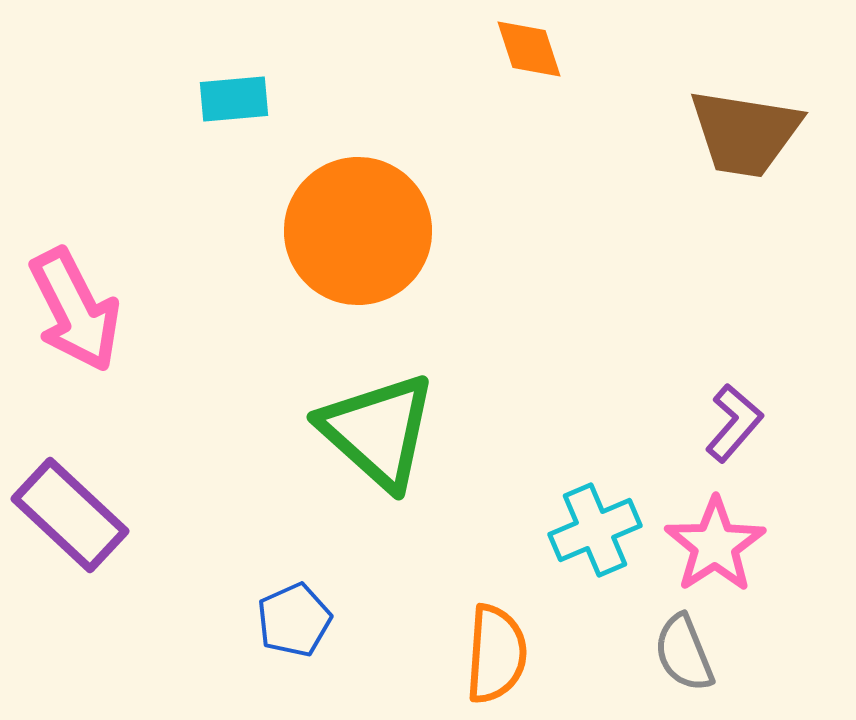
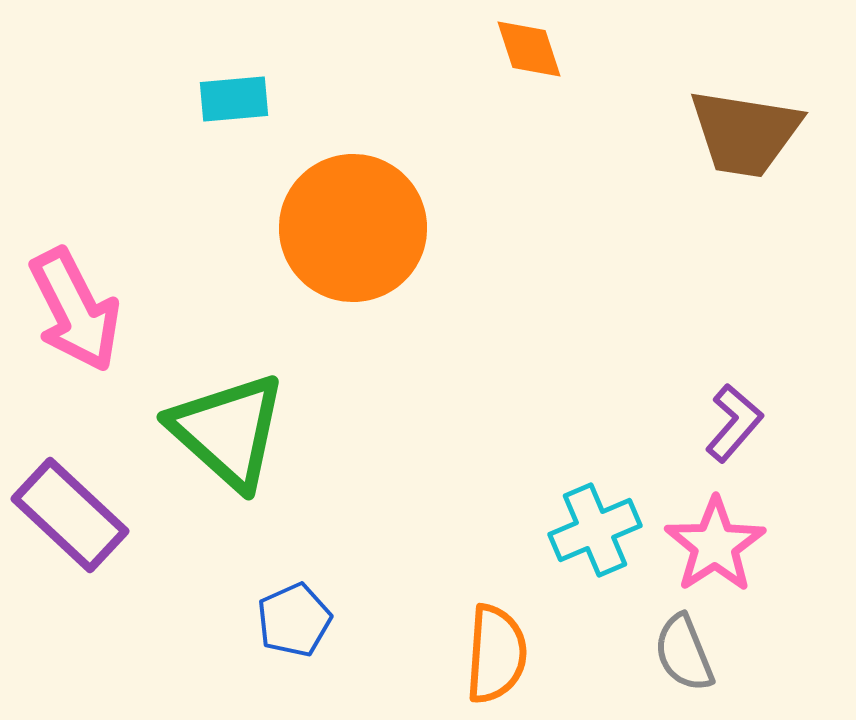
orange circle: moved 5 px left, 3 px up
green triangle: moved 150 px left
